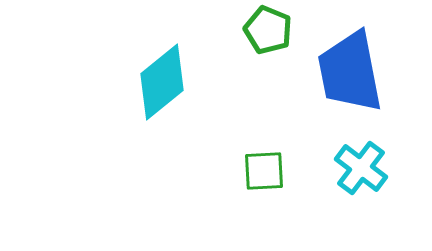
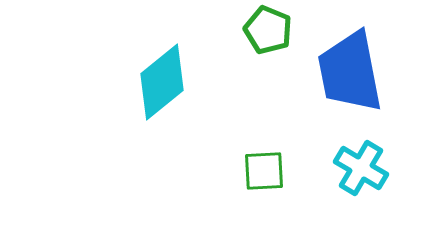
cyan cross: rotated 6 degrees counterclockwise
